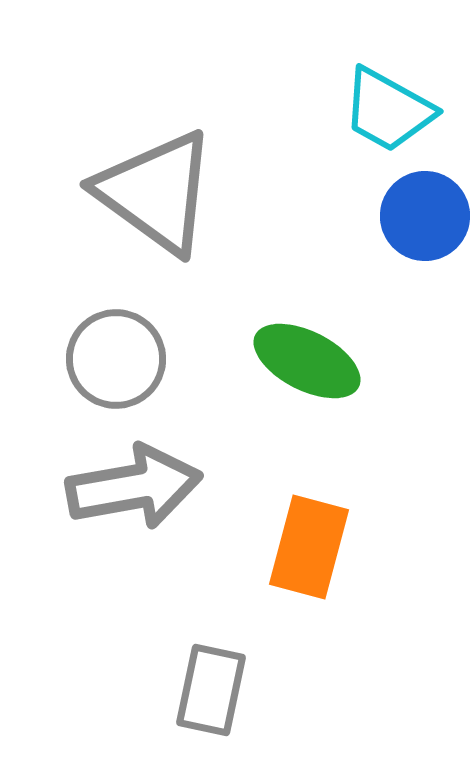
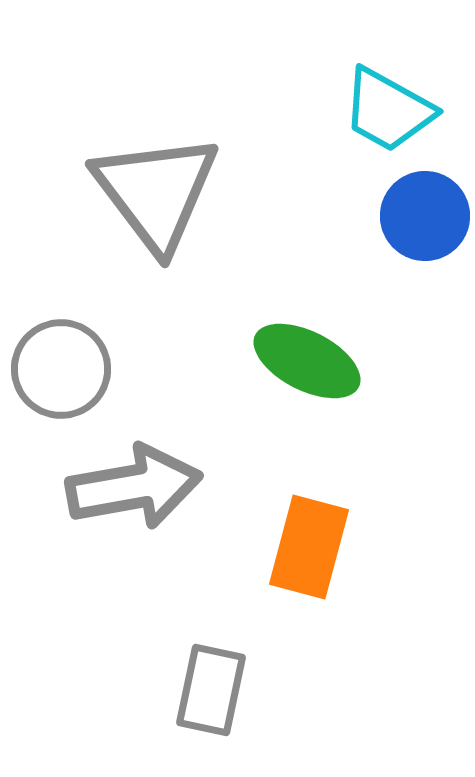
gray triangle: rotated 17 degrees clockwise
gray circle: moved 55 px left, 10 px down
